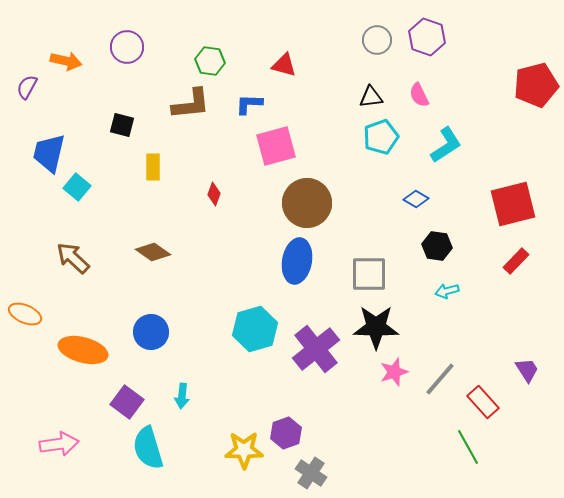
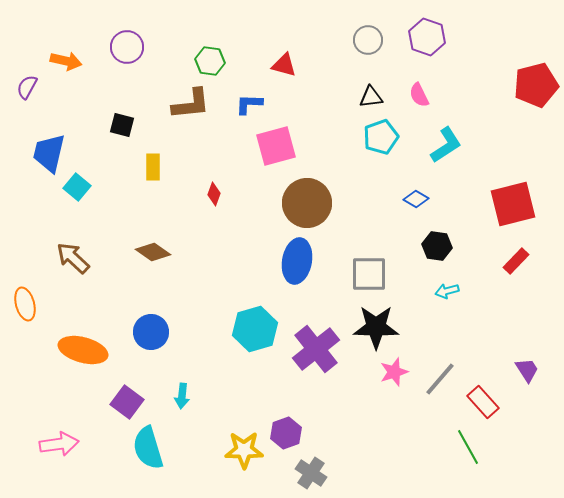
gray circle at (377, 40): moved 9 px left
orange ellipse at (25, 314): moved 10 px up; rotated 52 degrees clockwise
